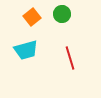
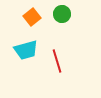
red line: moved 13 px left, 3 px down
